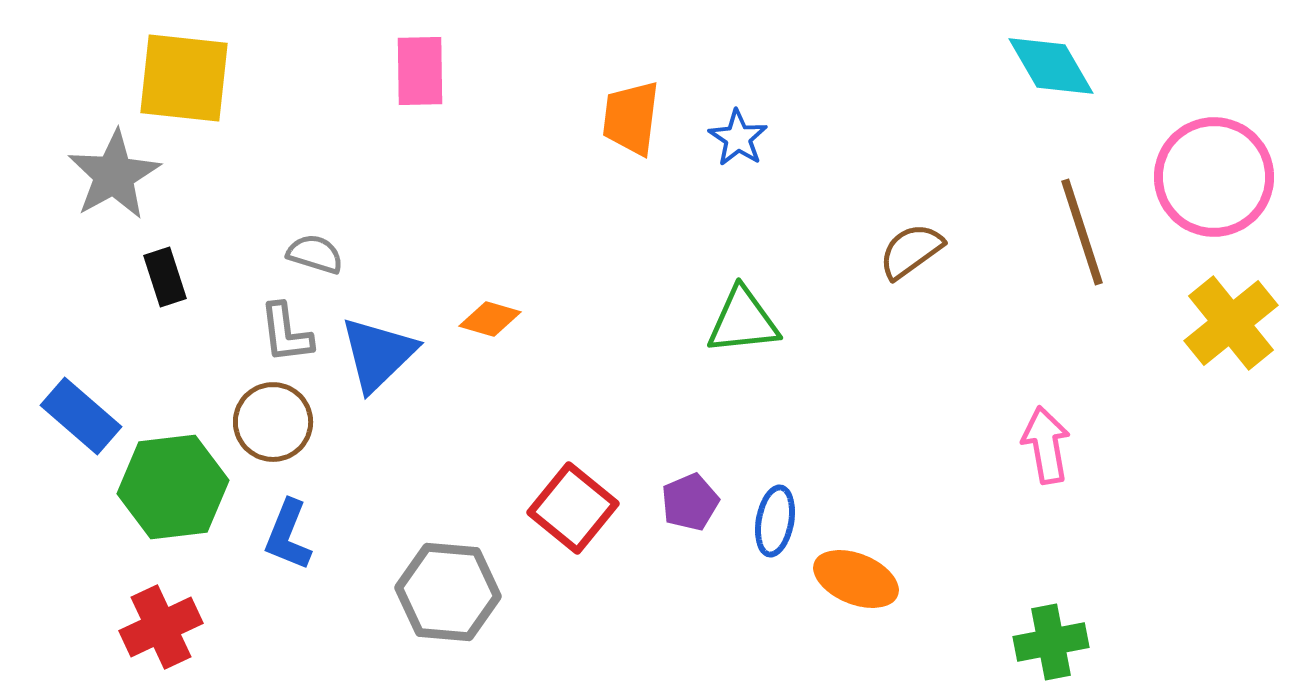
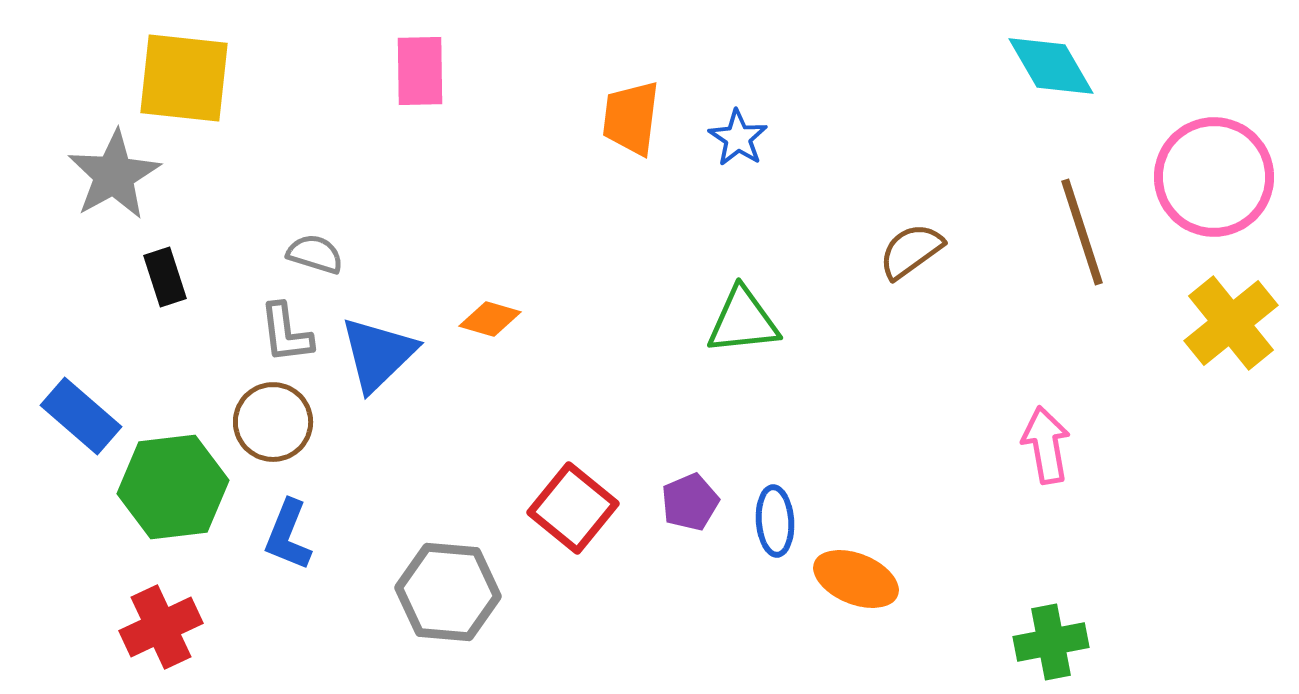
blue ellipse: rotated 14 degrees counterclockwise
